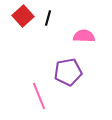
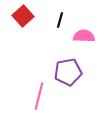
black line: moved 12 px right, 2 px down
pink line: rotated 36 degrees clockwise
